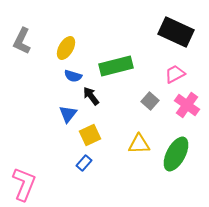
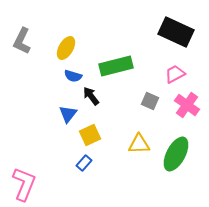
gray square: rotated 18 degrees counterclockwise
